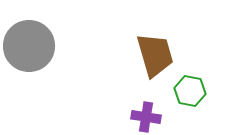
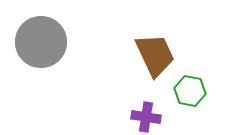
gray circle: moved 12 px right, 4 px up
brown trapezoid: rotated 9 degrees counterclockwise
